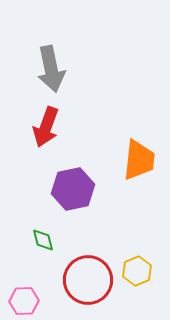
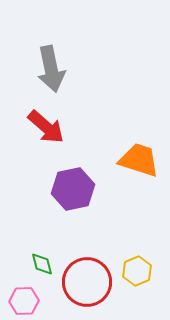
red arrow: rotated 69 degrees counterclockwise
orange trapezoid: rotated 78 degrees counterclockwise
green diamond: moved 1 px left, 24 px down
red circle: moved 1 px left, 2 px down
